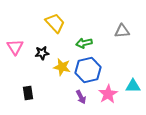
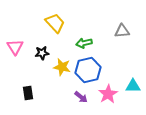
purple arrow: rotated 24 degrees counterclockwise
